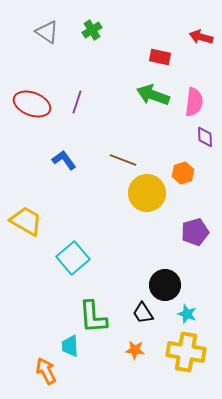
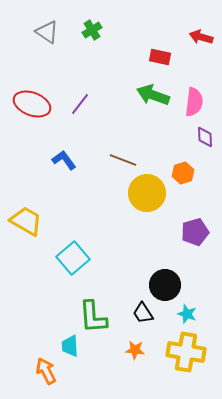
purple line: moved 3 px right, 2 px down; rotated 20 degrees clockwise
